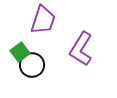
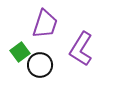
purple trapezoid: moved 2 px right, 4 px down
black circle: moved 8 px right
